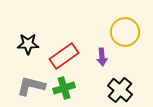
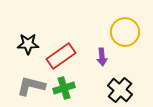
red rectangle: moved 3 px left
